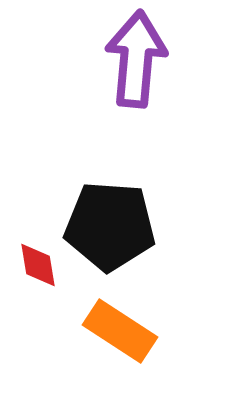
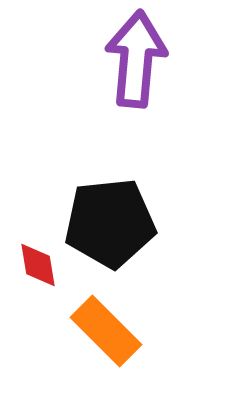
black pentagon: moved 3 px up; rotated 10 degrees counterclockwise
orange rectangle: moved 14 px left; rotated 12 degrees clockwise
